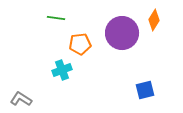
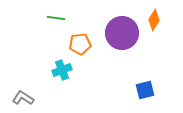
gray L-shape: moved 2 px right, 1 px up
